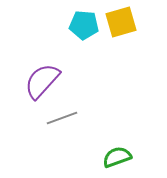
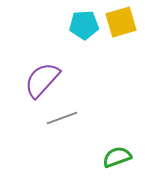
cyan pentagon: rotated 8 degrees counterclockwise
purple semicircle: moved 1 px up
